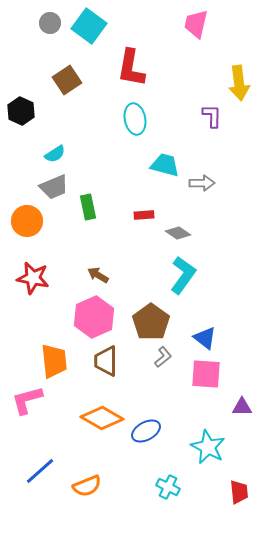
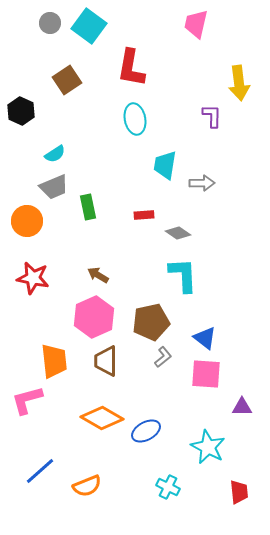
cyan trapezoid: rotated 96 degrees counterclockwise
cyan L-shape: rotated 39 degrees counterclockwise
brown pentagon: rotated 24 degrees clockwise
